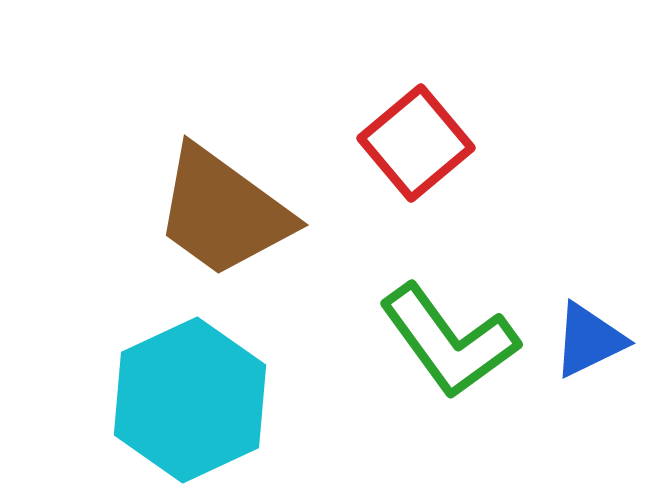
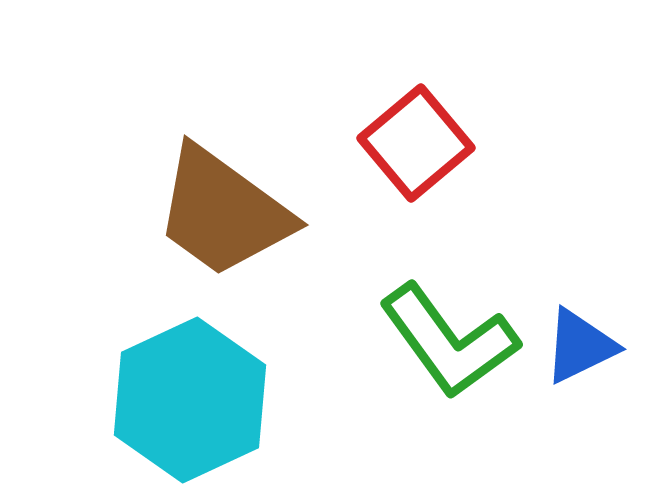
blue triangle: moved 9 px left, 6 px down
